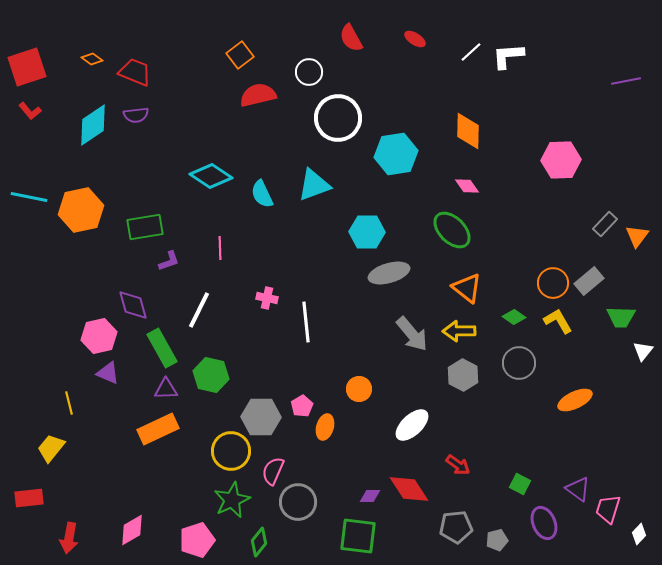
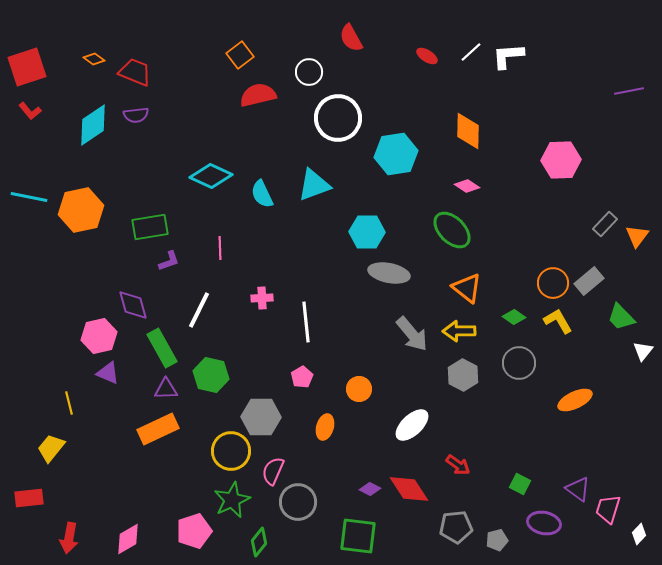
red ellipse at (415, 39): moved 12 px right, 17 px down
orange diamond at (92, 59): moved 2 px right
purple line at (626, 81): moved 3 px right, 10 px down
cyan diamond at (211, 176): rotated 9 degrees counterclockwise
pink diamond at (467, 186): rotated 20 degrees counterclockwise
green rectangle at (145, 227): moved 5 px right
gray ellipse at (389, 273): rotated 27 degrees clockwise
pink cross at (267, 298): moved 5 px left; rotated 15 degrees counterclockwise
green trapezoid at (621, 317): rotated 44 degrees clockwise
pink pentagon at (302, 406): moved 29 px up
purple diamond at (370, 496): moved 7 px up; rotated 25 degrees clockwise
purple ellipse at (544, 523): rotated 56 degrees counterclockwise
pink diamond at (132, 530): moved 4 px left, 9 px down
pink pentagon at (197, 540): moved 3 px left, 9 px up
